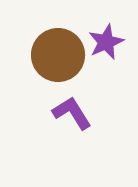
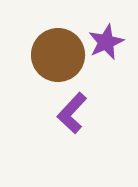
purple L-shape: rotated 105 degrees counterclockwise
